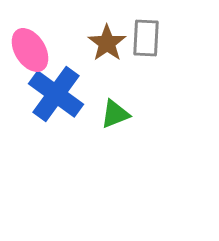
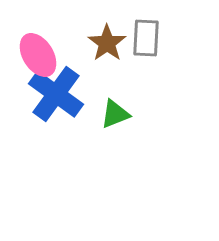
pink ellipse: moved 8 px right, 5 px down
